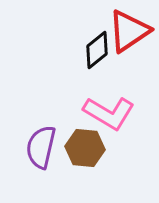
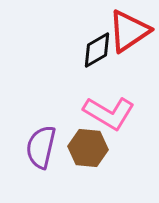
black diamond: rotated 9 degrees clockwise
brown hexagon: moved 3 px right
